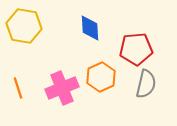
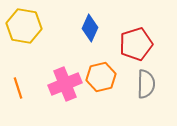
blue diamond: rotated 28 degrees clockwise
red pentagon: moved 5 px up; rotated 12 degrees counterclockwise
orange hexagon: rotated 12 degrees clockwise
gray semicircle: rotated 12 degrees counterclockwise
pink cross: moved 3 px right, 4 px up
